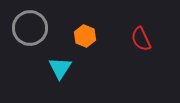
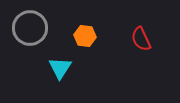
orange hexagon: rotated 15 degrees counterclockwise
